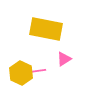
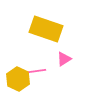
yellow rectangle: rotated 8 degrees clockwise
yellow hexagon: moved 3 px left, 6 px down
